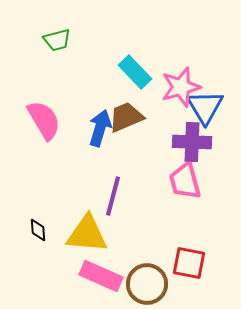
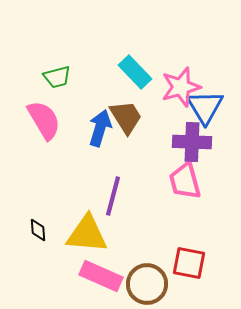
green trapezoid: moved 37 px down
brown trapezoid: rotated 81 degrees clockwise
